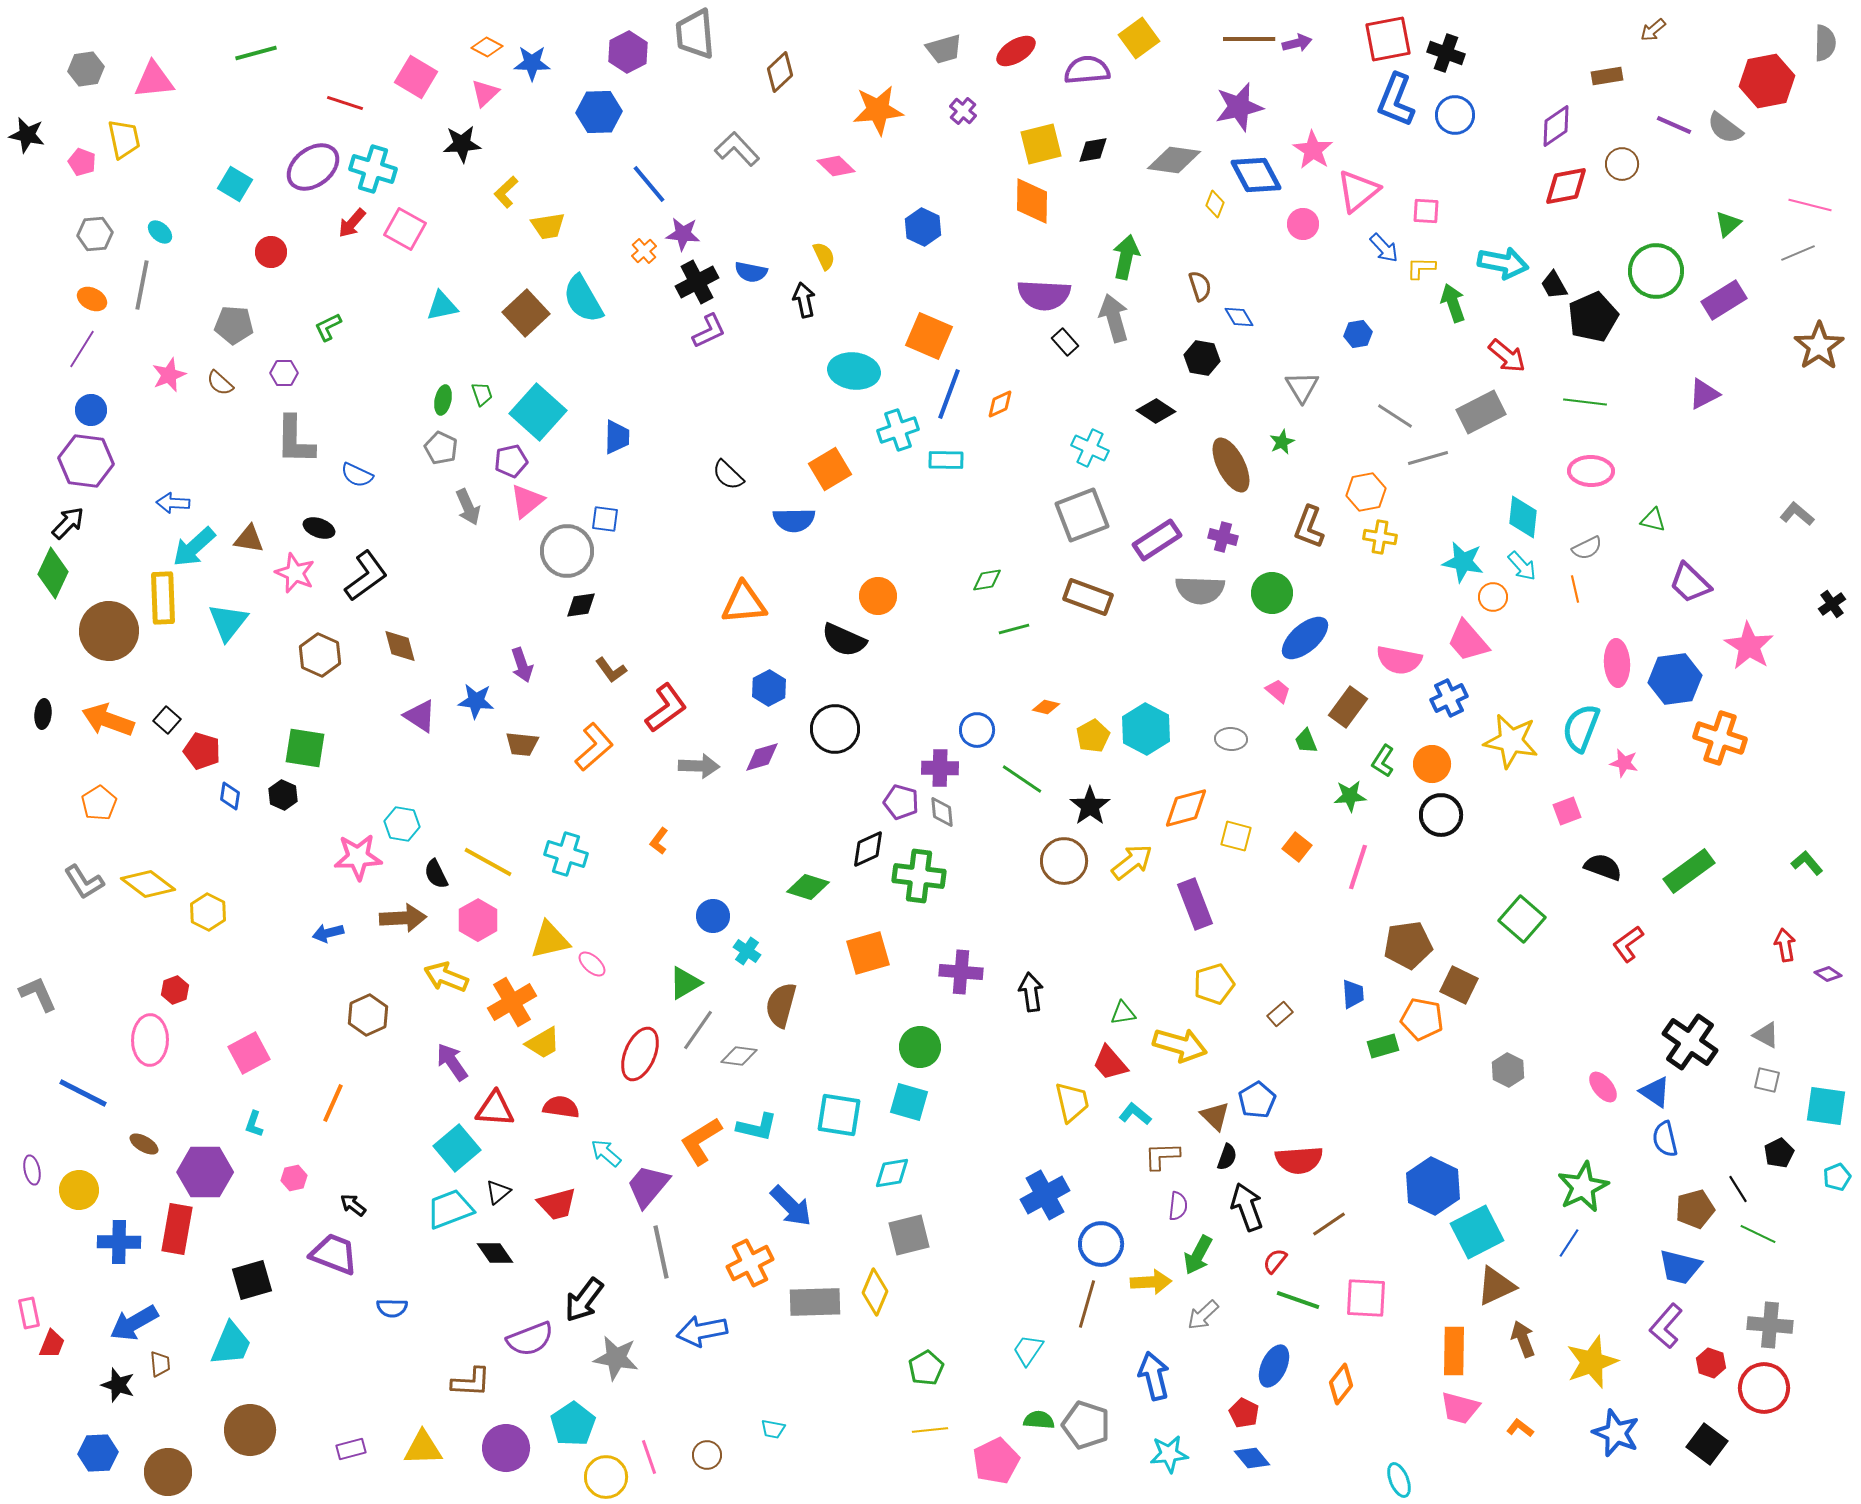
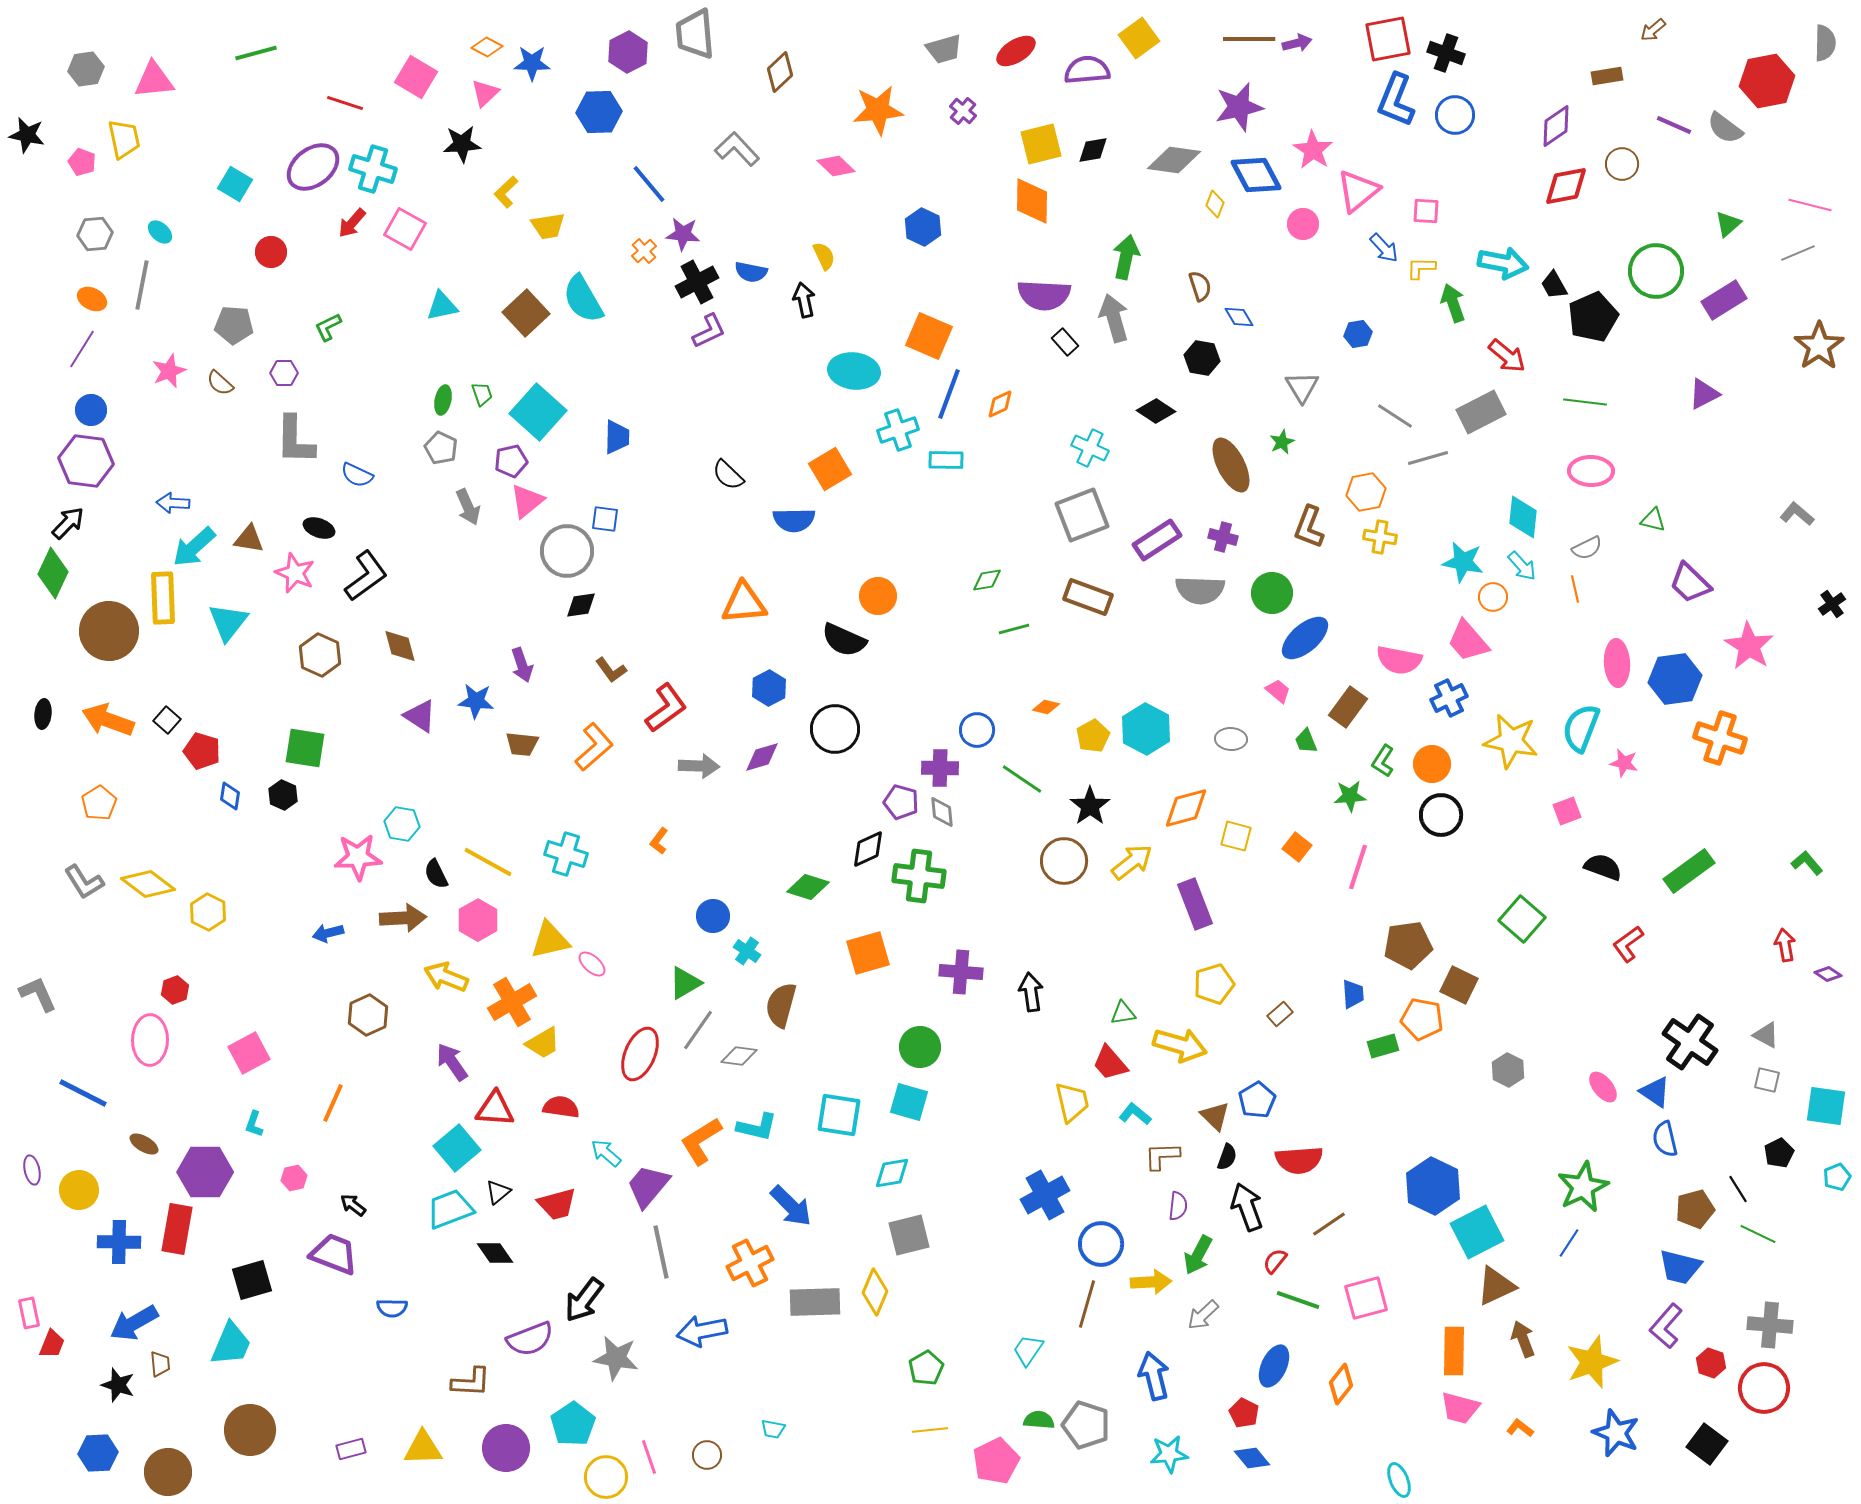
pink star at (169, 375): moved 4 px up
pink square at (1366, 1298): rotated 18 degrees counterclockwise
